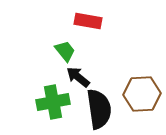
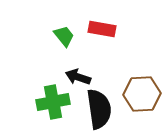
red rectangle: moved 14 px right, 8 px down
green trapezoid: moved 1 px left, 15 px up
black arrow: rotated 20 degrees counterclockwise
